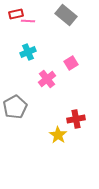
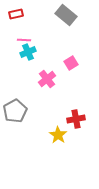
pink line: moved 4 px left, 19 px down
gray pentagon: moved 4 px down
